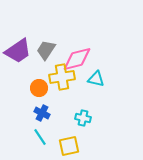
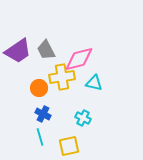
gray trapezoid: rotated 60 degrees counterclockwise
pink diamond: moved 2 px right
cyan triangle: moved 2 px left, 4 px down
blue cross: moved 1 px right, 1 px down
cyan cross: rotated 14 degrees clockwise
cyan line: rotated 18 degrees clockwise
